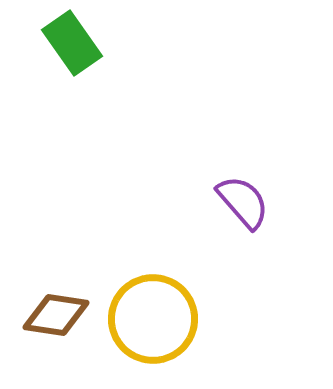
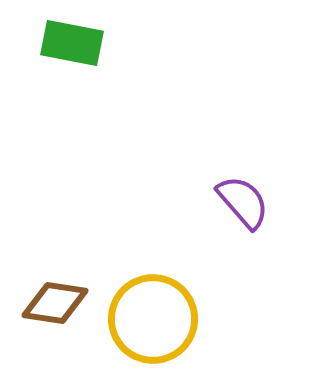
green rectangle: rotated 44 degrees counterclockwise
brown diamond: moved 1 px left, 12 px up
